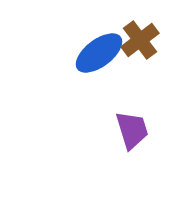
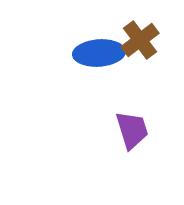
blue ellipse: rotated 33 degrees clockwise
